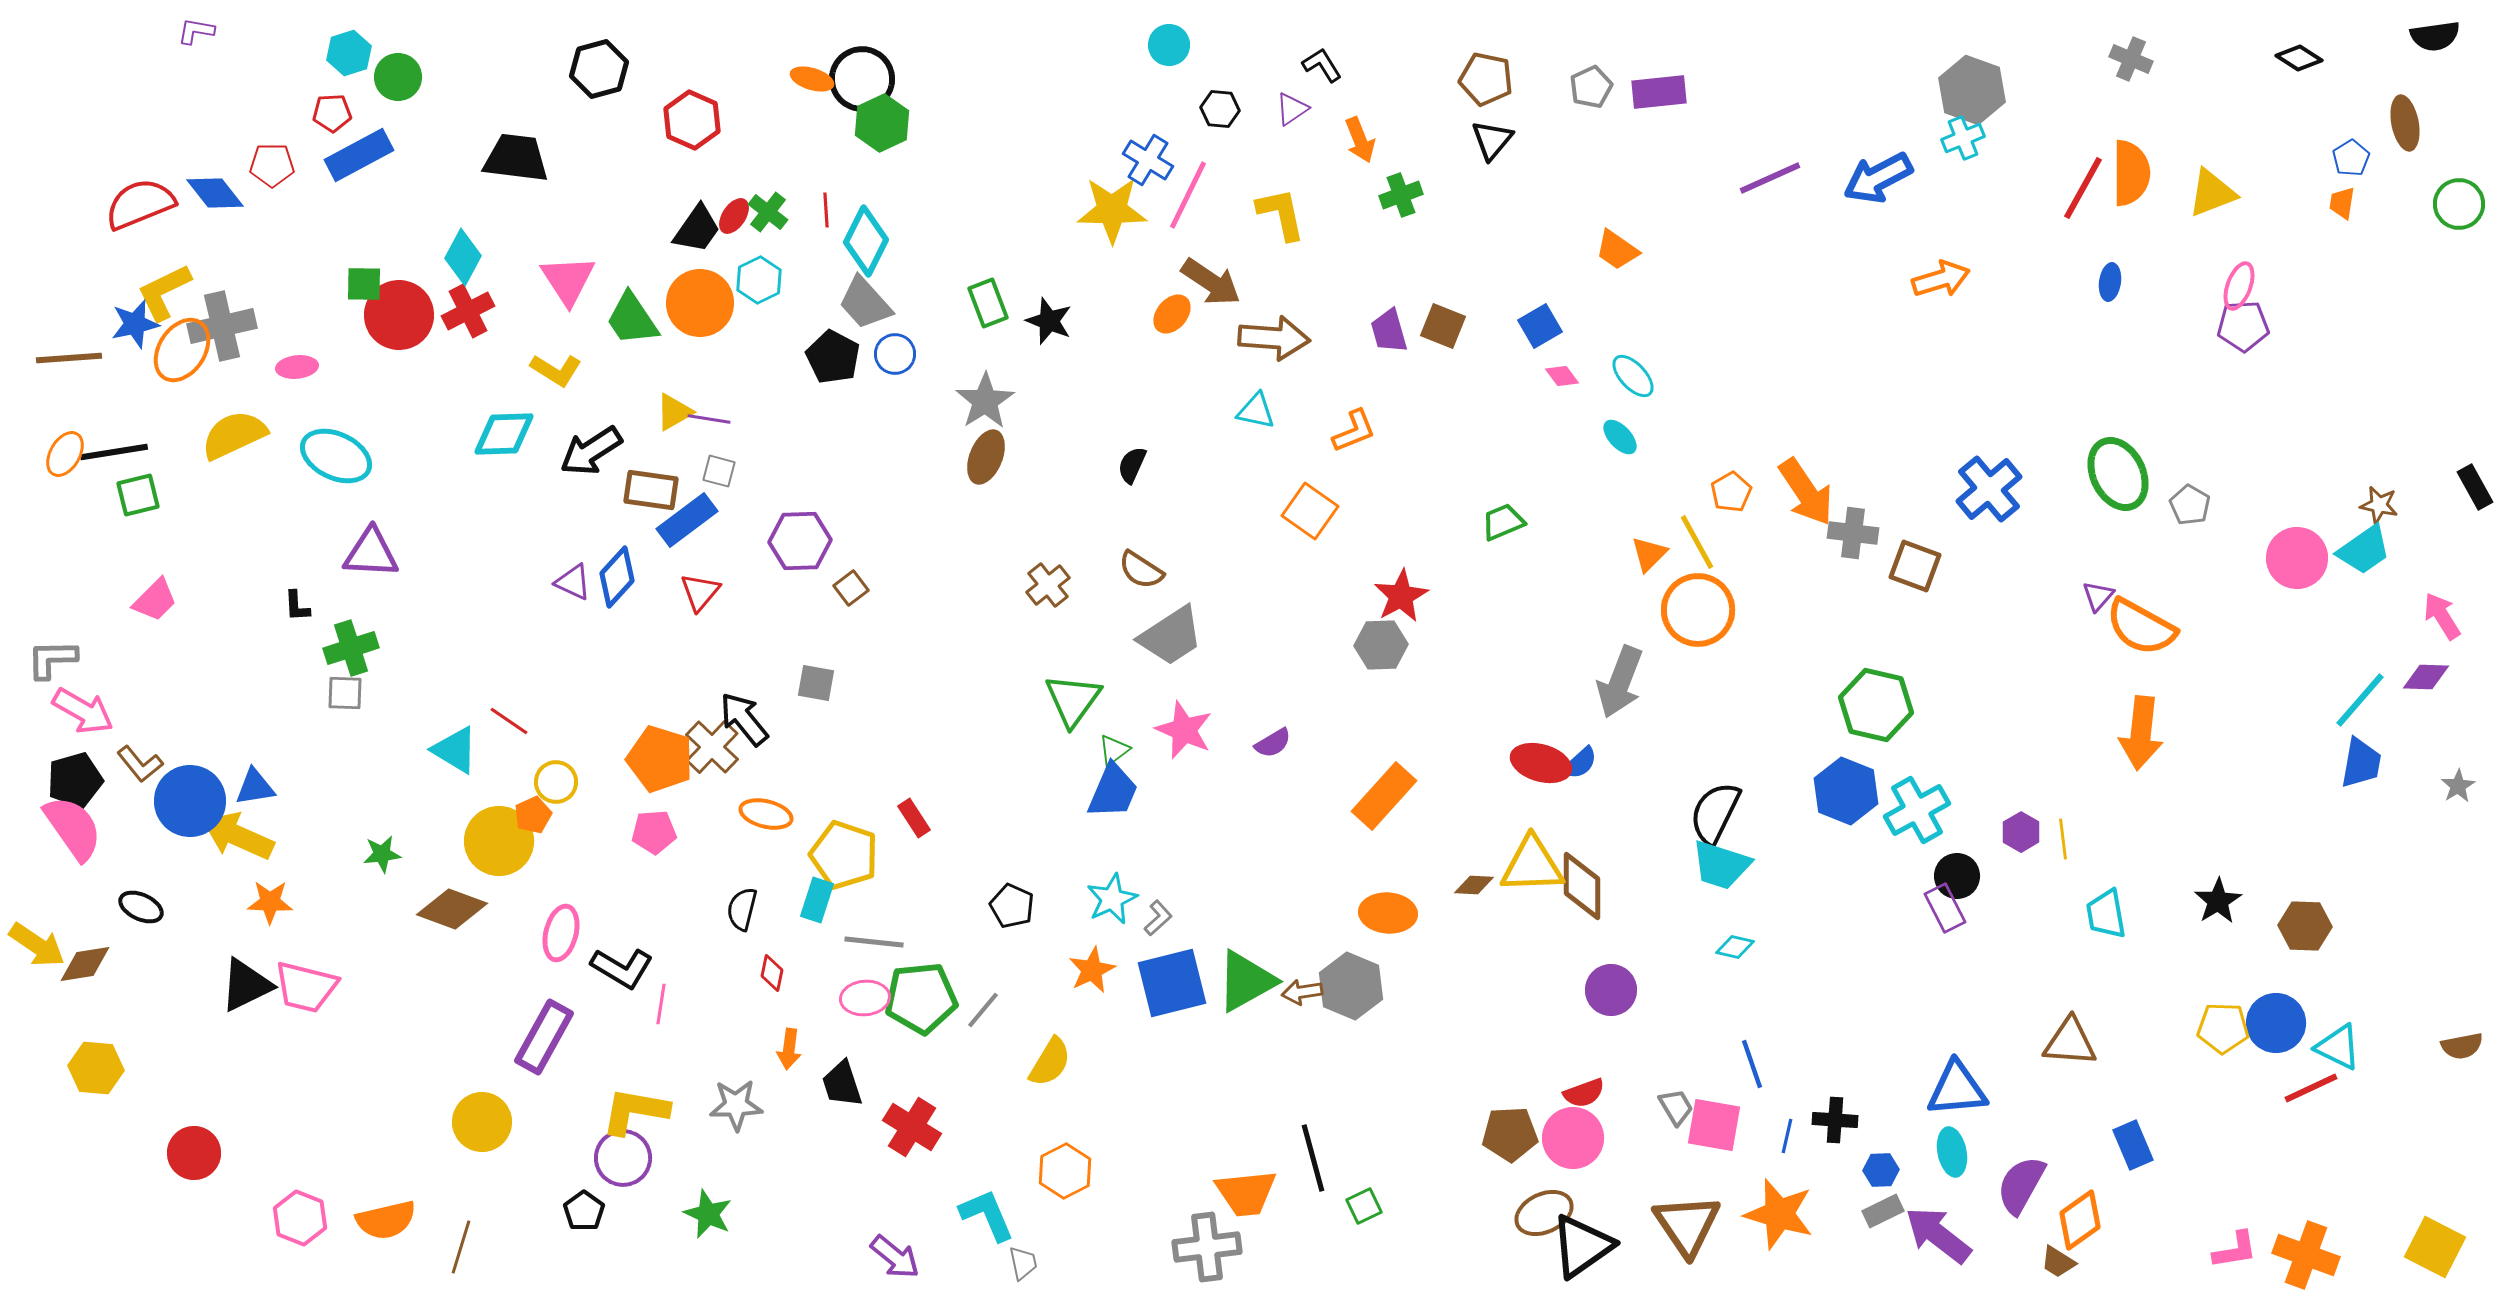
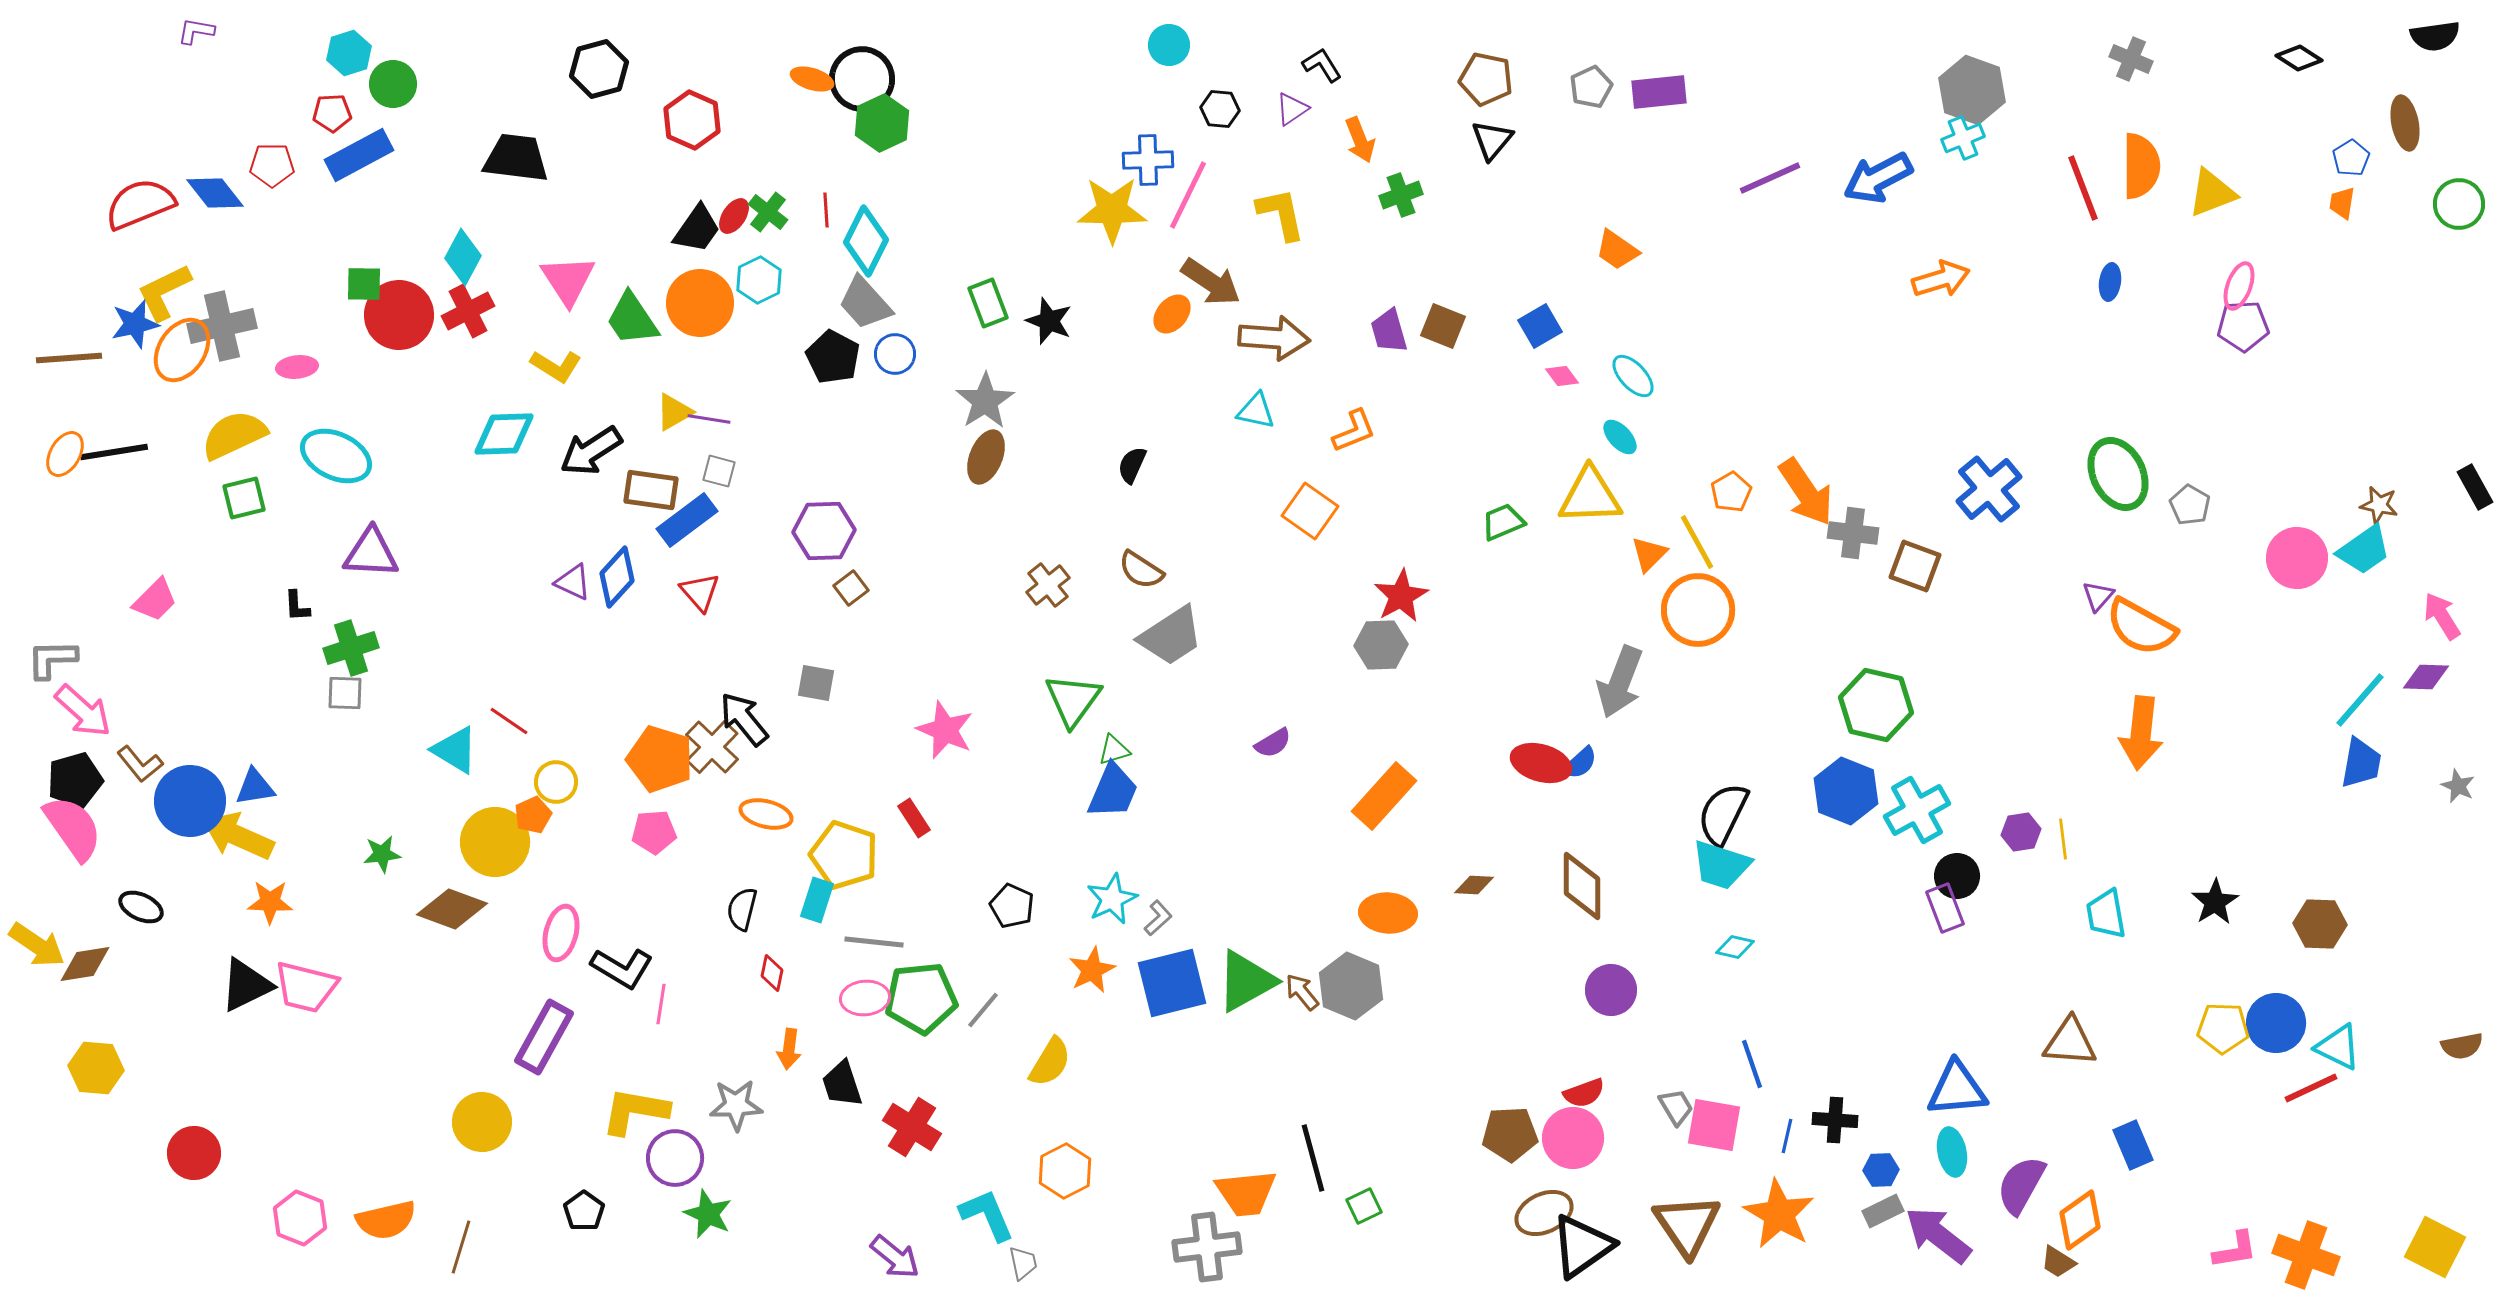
green circle at (398, 77): moved 5 px left, 7 px down
blue cross at (1148, 160): rotated 33 degrees counterclockwise
orange semicircle at (2131, 173): moved 10 px right, 7 px up
red line at (2083, 188): rotated 50 degrees counterclockwise
yellow L-shape at (556, 370): moved 4 px up
green square at (138, 495): moved 106 px right, 3 px down
purple hexagon at (800, 541): moved 24 px right, 10 px up
red triangle at (700, 592): rotated 21 degrees counterclockwise
pink arrow at (83, 711): rotated 12 degrees clockwise
pink star at (1184, 730): moved 239 px left
green triangle at (1114, 750): rotated 20 degrees clockwise
gray star at (2458, 786): rotated 16 degrees counterclockwise
black semicircle at (1715, 813): moved 8 px right, 1 px down
purple hexagon at (2021, 832): rotated 21 degrees clockwise
yellow circle at (499, 841): moved 4 px left, 1 px down
yellow triangle at (1532, 865): moved 58 px right, 369 px up
black star at (2218, 901): moved 3 px left, 1 px down
purple rectangle at (1945, 908): rotated 6 degrees clockwise
brown hexagon at (2305, 926): moved 15 px right, 2 px up
brown arrow at (1302, 992): rotated 60 degrees clockwise
purple circle at (623, 1158): moved 52 px right
orange star at (1779, 1214): rotated 14 degrees clockwise
